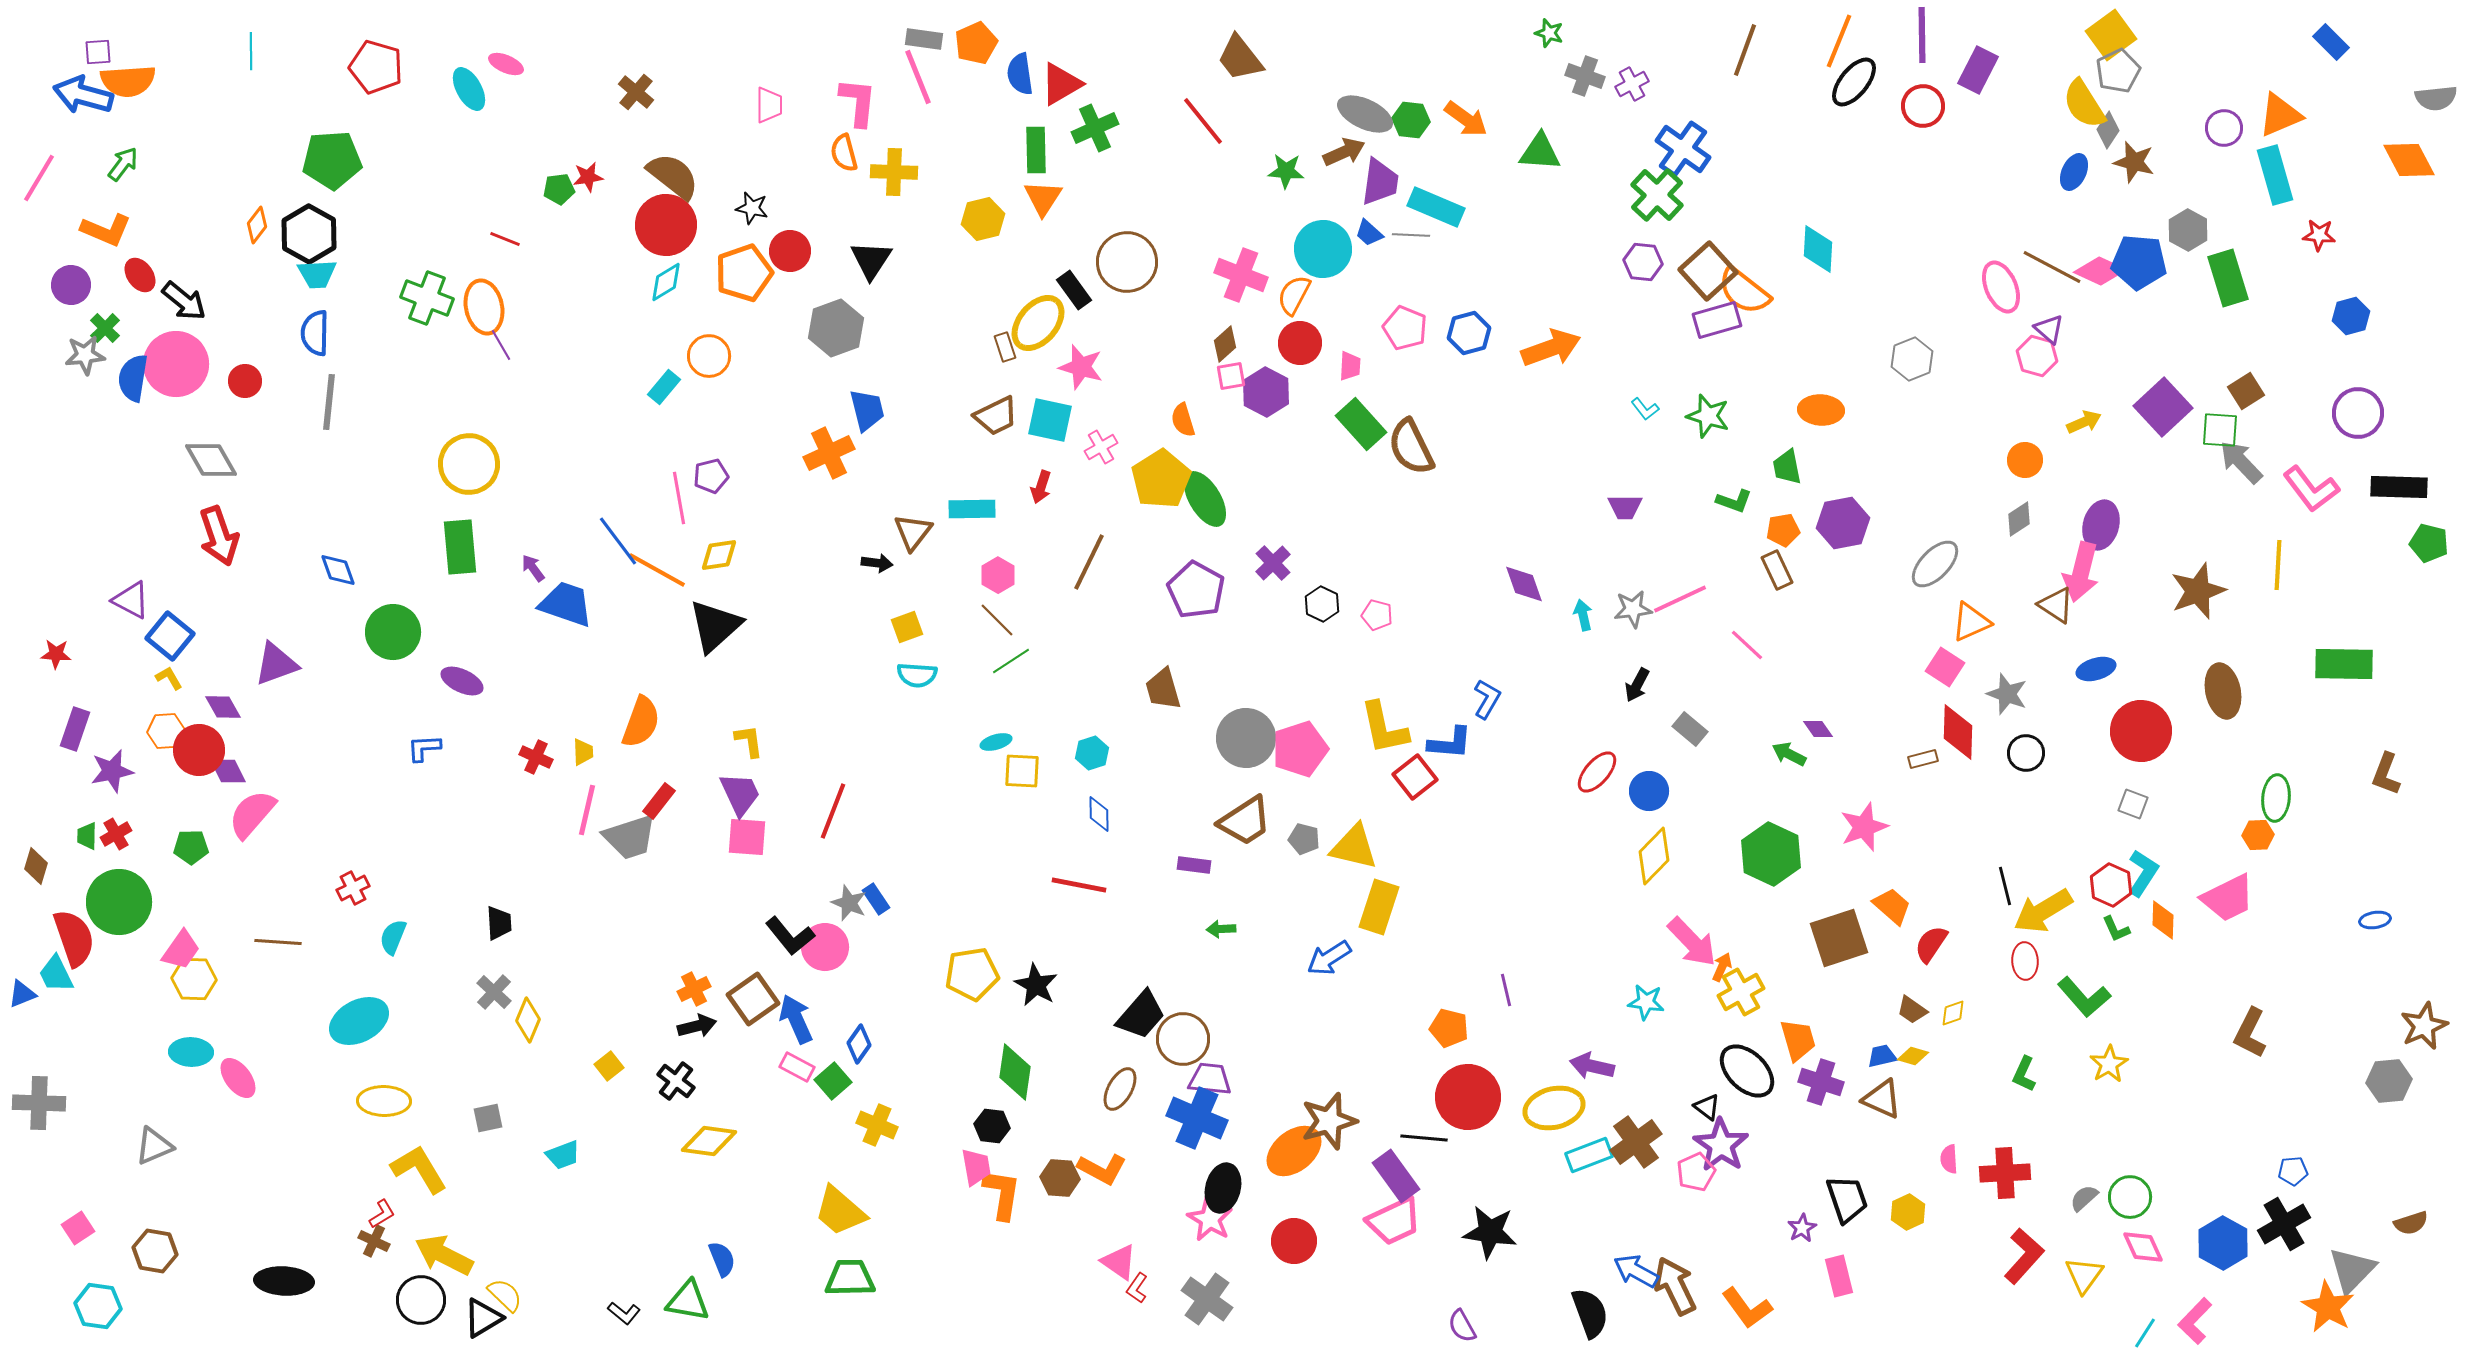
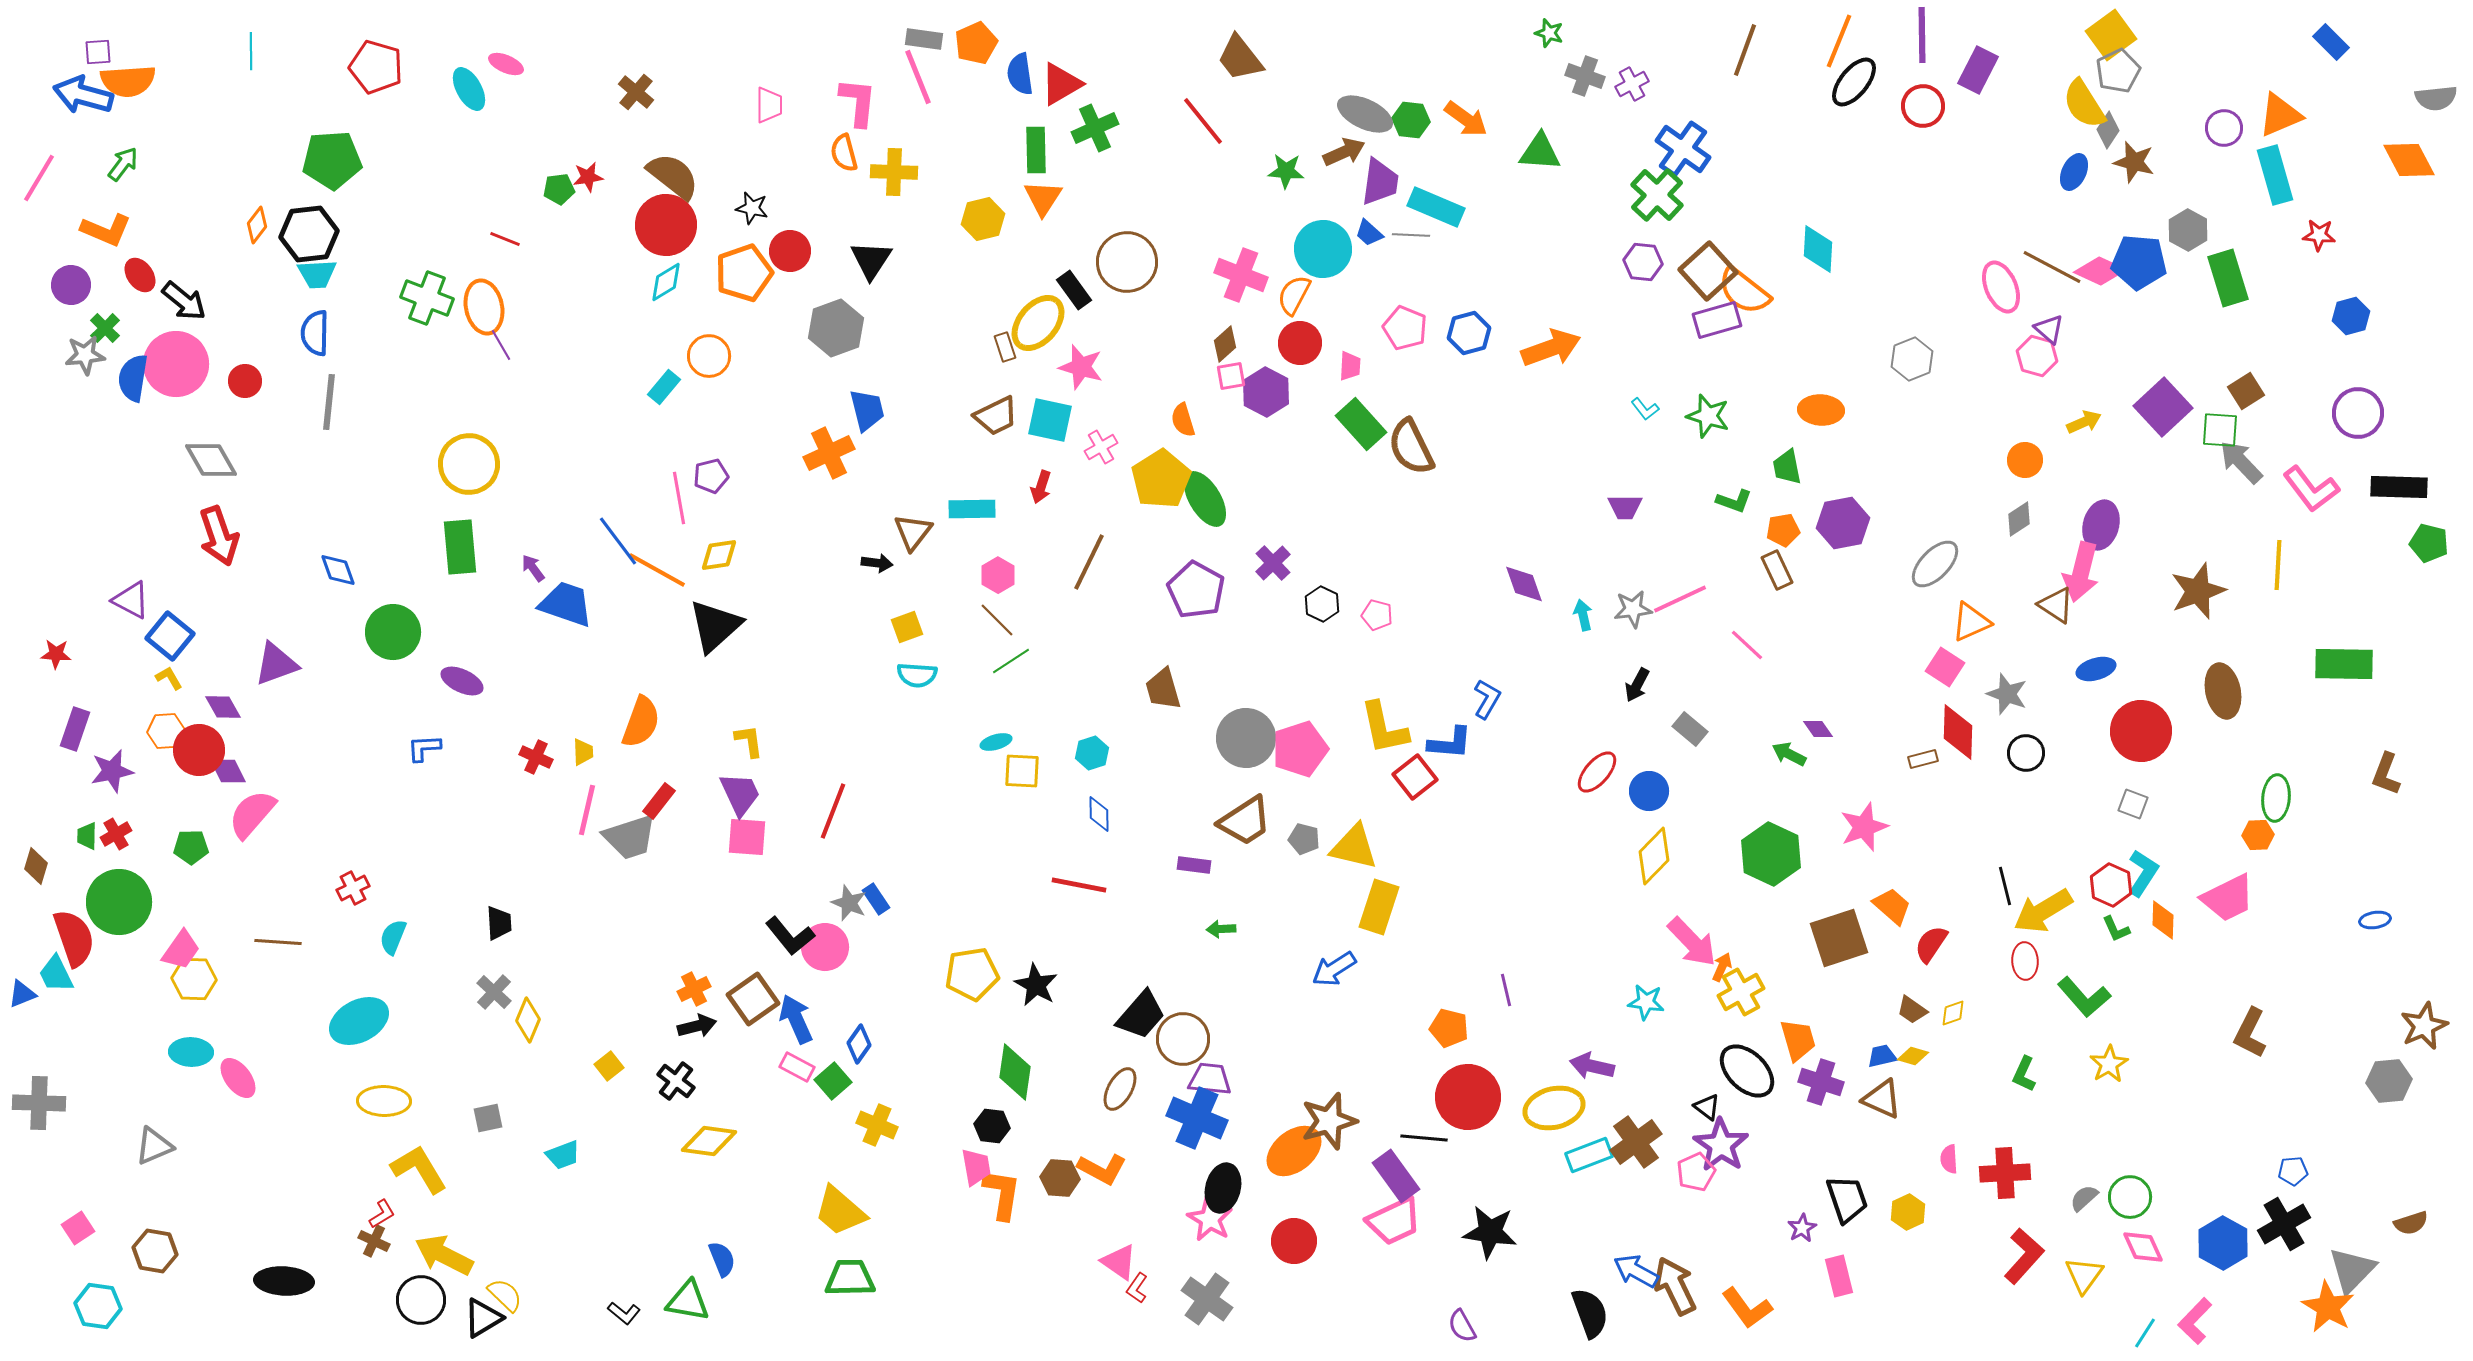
black hexagon at (309, 234): rotated 24 degrees clockwise
blue arrow at (1329, 958): moved 5 px right, 11 px down
